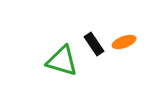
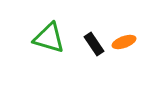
green triangle: moved 13 px left, 23 px up
